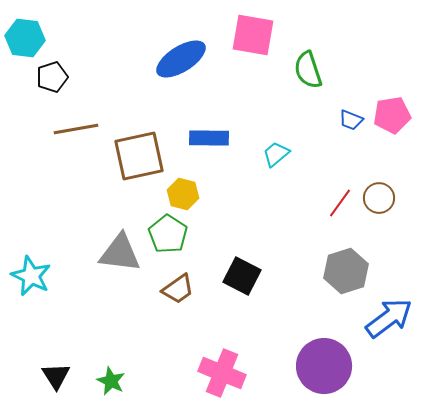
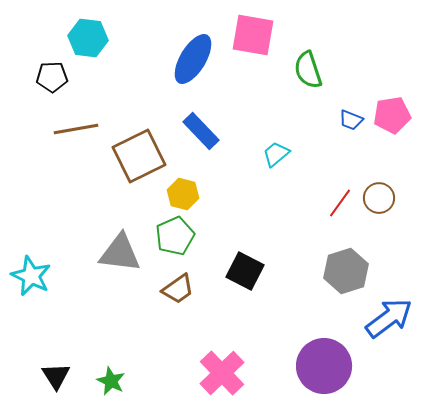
cyan hexagon: moved 63 px right
blue ellipse: moved 12 px right; rotated 27 degrees counterclockwise
black pentagon: rotated 16 degrees clockwise
blue rectangle: moved 8 px left, 7 px up; rotated 45 degrees clockwise
brown square: rotated 14 degrees counterclockwise
green pentagon: moved 7 px right, 2 px down; rotated 15 degrees clockwise
black square: moved 3 px right, 5 px up
pink cross: rotated 24 degrees clockwise
